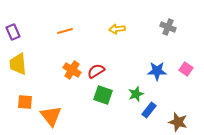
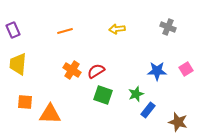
purple rectangle: moved 2 px up
yellow trapezoid: rotated 10 degrees clockwise
pink square: rotated 24 degrees clockwise
blue rectangle: moved 1 px left
orange triangle: moved 1 px left, 2 px up; rotated 50 degrees counterclockwise
